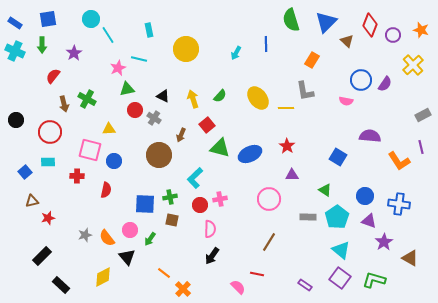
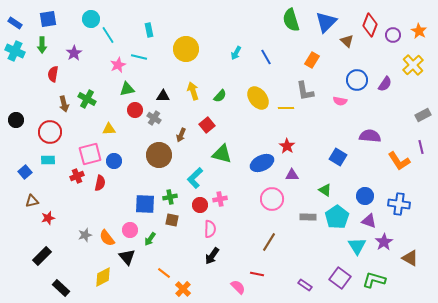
orange star at (421, 30): moved 2 px left, 1 px down; rotated 14 degrees clockwise
blue line at (266, 44): moved 13 px down; rotated 28 degrees counterclockwise
cyan line at (139, 59): moved 2 px up
pink star at (118, 68): moved 3 px up
red semicircle at (53, 76): moved 2 px up; rotated 28 degrees counterclockwise
blue circle at (361, 80): moved 4 px left
black triangle at (163, 96): rotated 24 degrees counterclockwise
yellow arrow at (193, 99): moved 8 px up
pink semicircle at (346, 101): moved 6 px left
green triangle at (220, 148): moved 2 px right, 6 px down
pink square at (90, 150): moved 4 px down; rotated 30 degrees counterclockwise
blue ellipse at (250, 154): moved 12 px right, 9 px down
cyan rectangle at (48, 162): moved 2 px up
red cross at (77, 176): rotated 24 degrees counterclockwise
red semicircle at (106, 190): moved 6 px left, 7 px up
pink circle at (269, 199): moved 3 px right
cyan triangle at (341, 250): moved 16 px right, 4 px up; rotated 18 degrees clockwise
black rectangle at (61, 285): moved 3 px down
